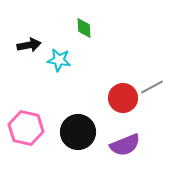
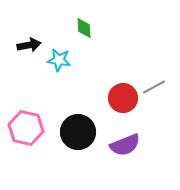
gray line: moved 2 px right
